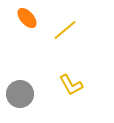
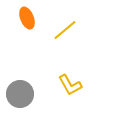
orange ellipse: rotated 20 degrees clockwise
yellow L-shape: moved 1 px left
